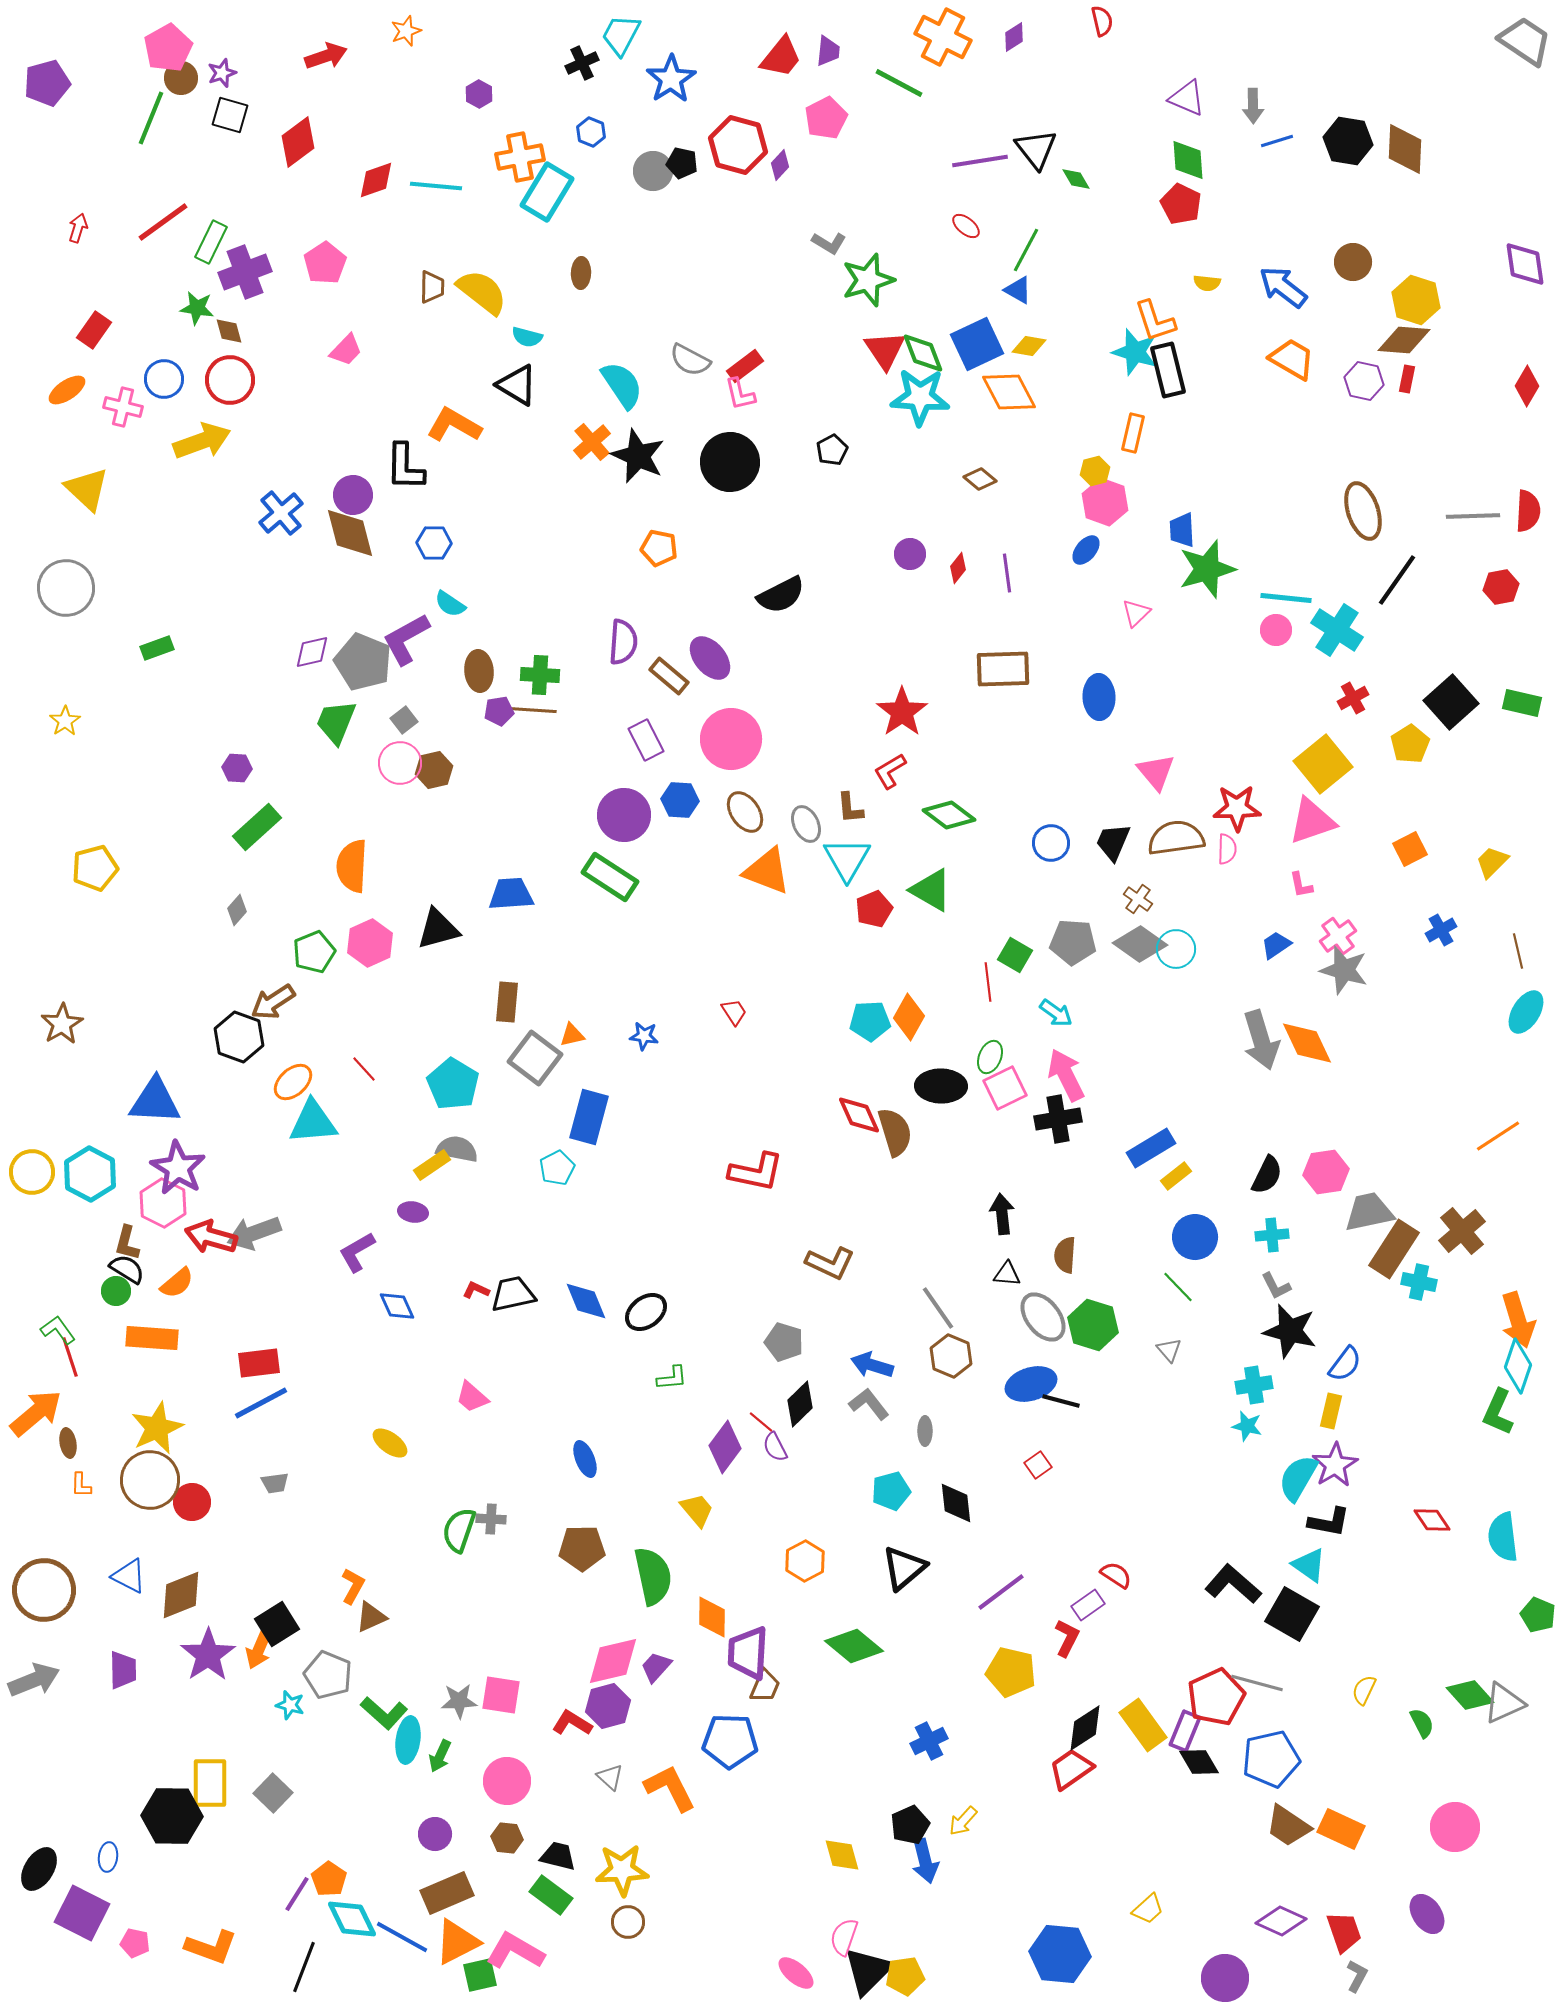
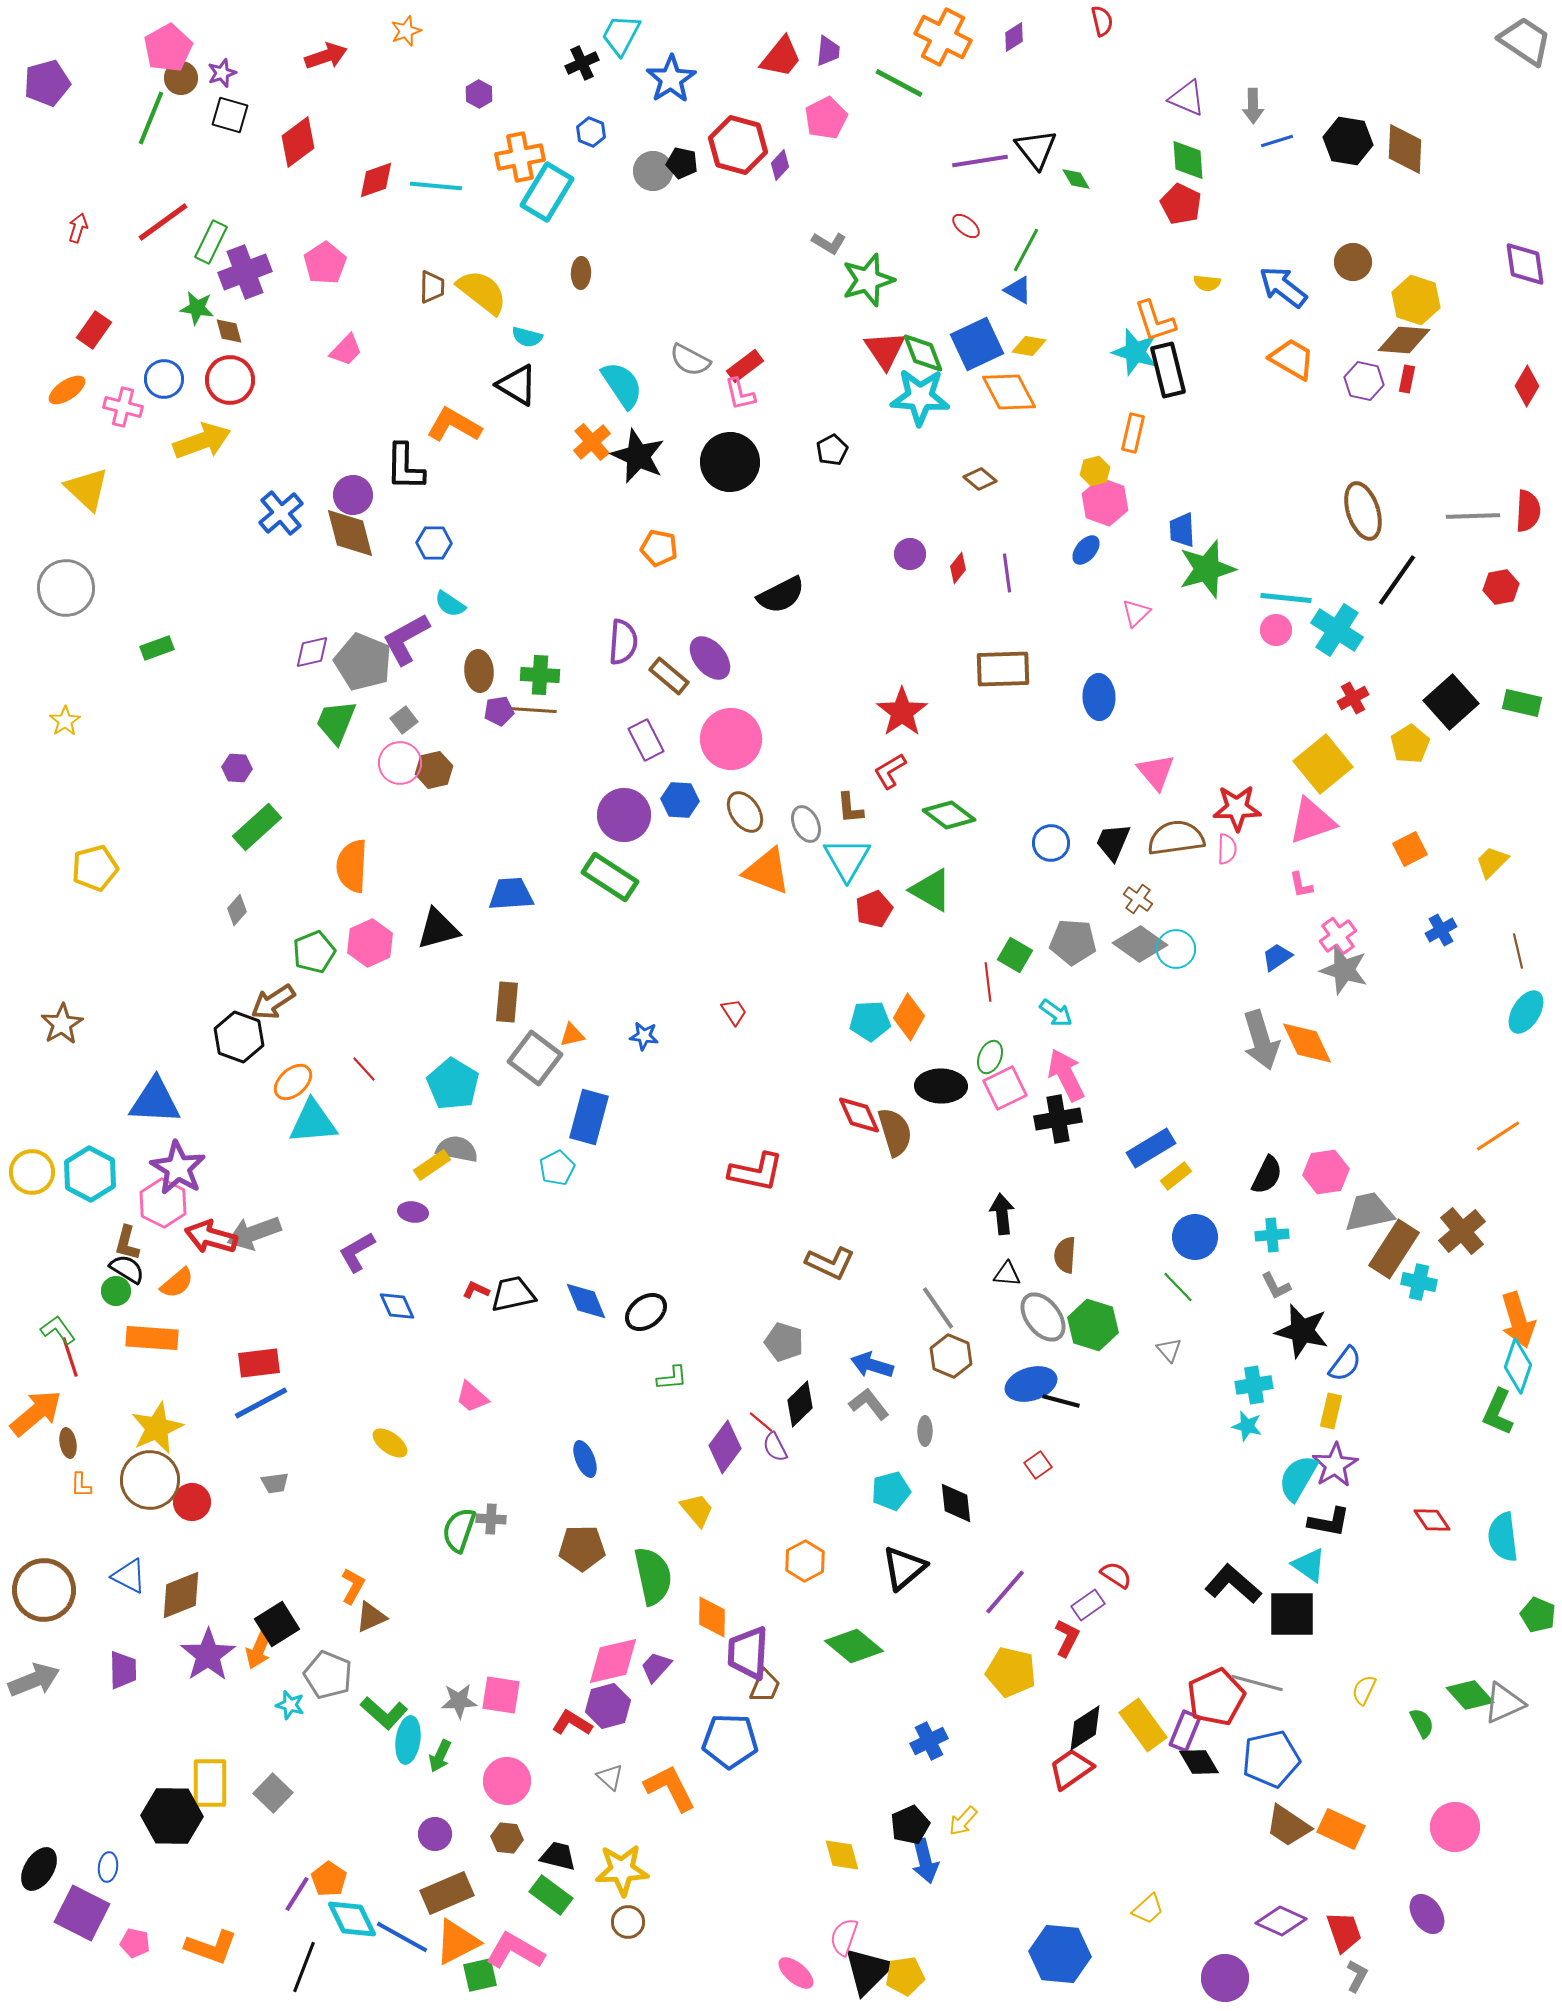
blue trapezoid at (1276, 945): moved 1 px right, 12 px down
black star at (1290, 1331): moved 12 px right
purple line at (1001, 1592): moved 4 px right; rotated 12 degrees counterclockwise
black square at (1292, 1614): rotated 30 degrees counterclockwise
blue ellipse at (108, 1857): moved 10 px down
